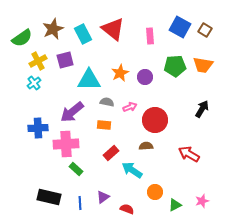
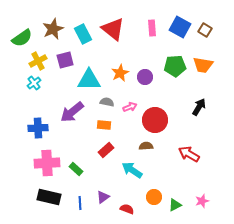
pink rectangle: moved 2 px right, 8 px up
black arrow: moved 3 px left, 2 px up
pink cross: moved 19 px left, 19 px down
red rectangle: moved 5 px left, 3 px up
orange circle: moved 1 px left, 5 px down
